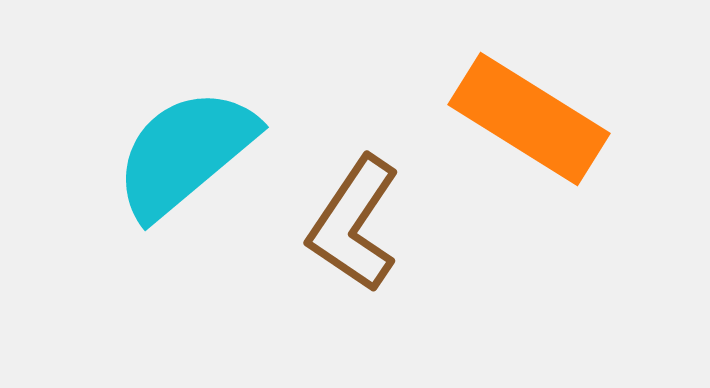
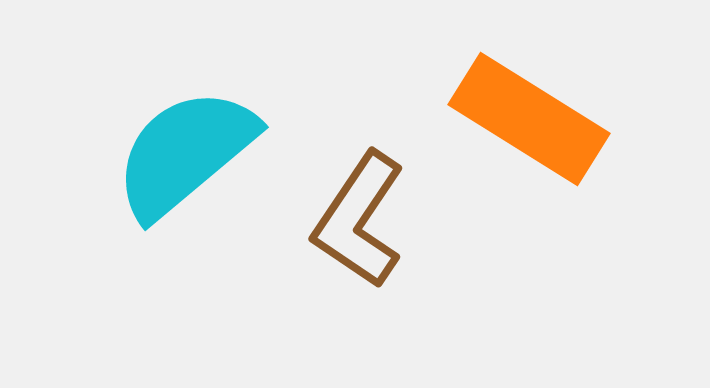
brown L-shape: moved 5 px right, 4 px up
